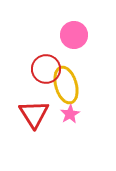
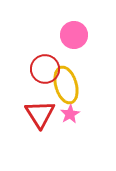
red circle: moved 1 px left
red triangle: moved 6 px right
